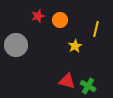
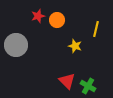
orange circle: moved 3 px left
yellow star: rotated 24 degrees counterclockwise
red triangle: rotated 30 degrees clockwise
